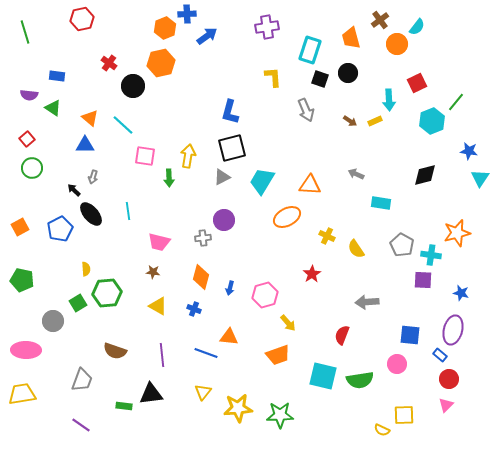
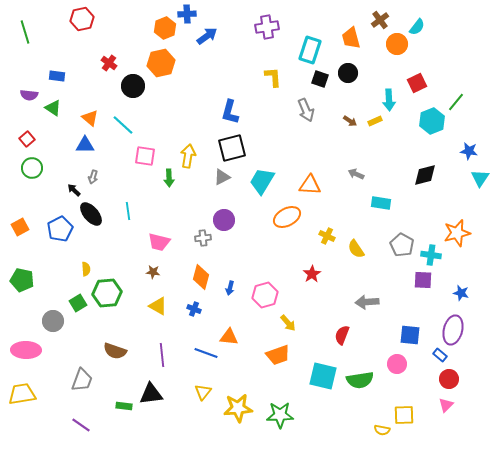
yellow semicircle at (382, 430): rotated 14 degrees counterclockwise
